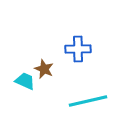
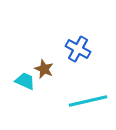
blue cross: rotated 30 degrees clockwise
